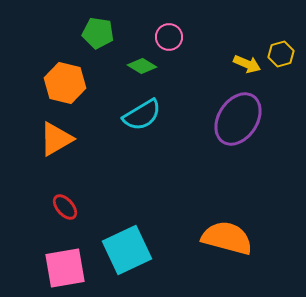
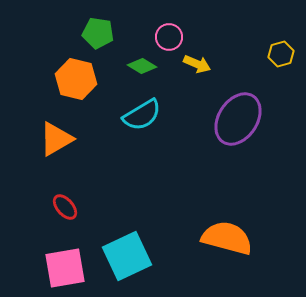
yellow arrow: moved 50 px left
orange hexagon: moved 11 px right, 4 px up
cyan square: moved 6 px down
